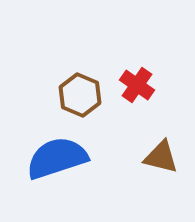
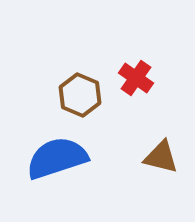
red cross: moved 1 px left, 7 px up
